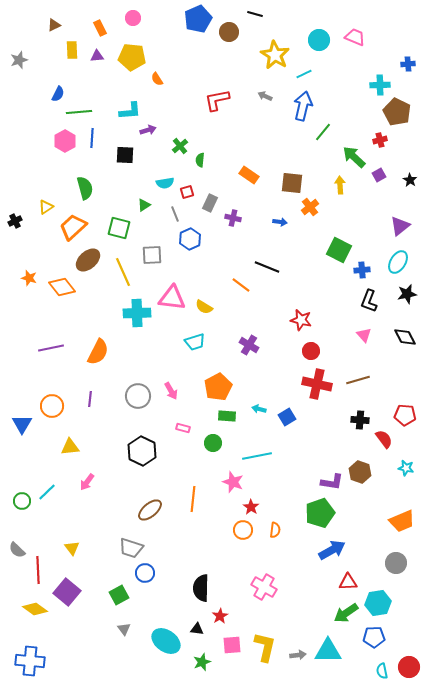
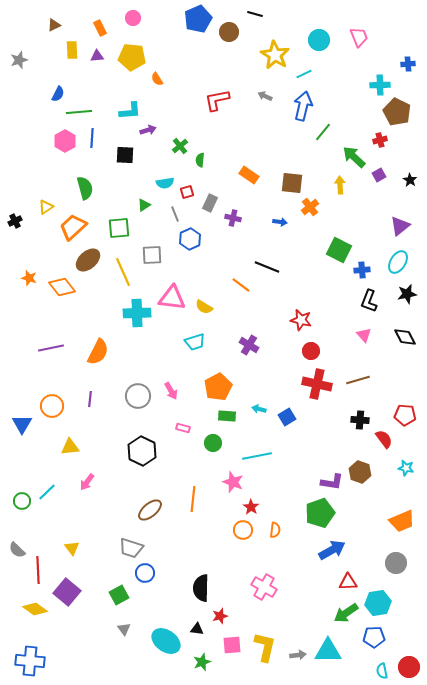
pink trapezoid at (355, 37): moved 4 px right; rotated 45 degrees clockwise
green square at (119, 228): rotated 20 degrees counterclockwise
red star at (220, 616): rotated 14 degrees clockwise
